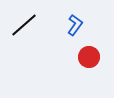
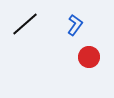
black line: moved 1 px right, 1 px up
